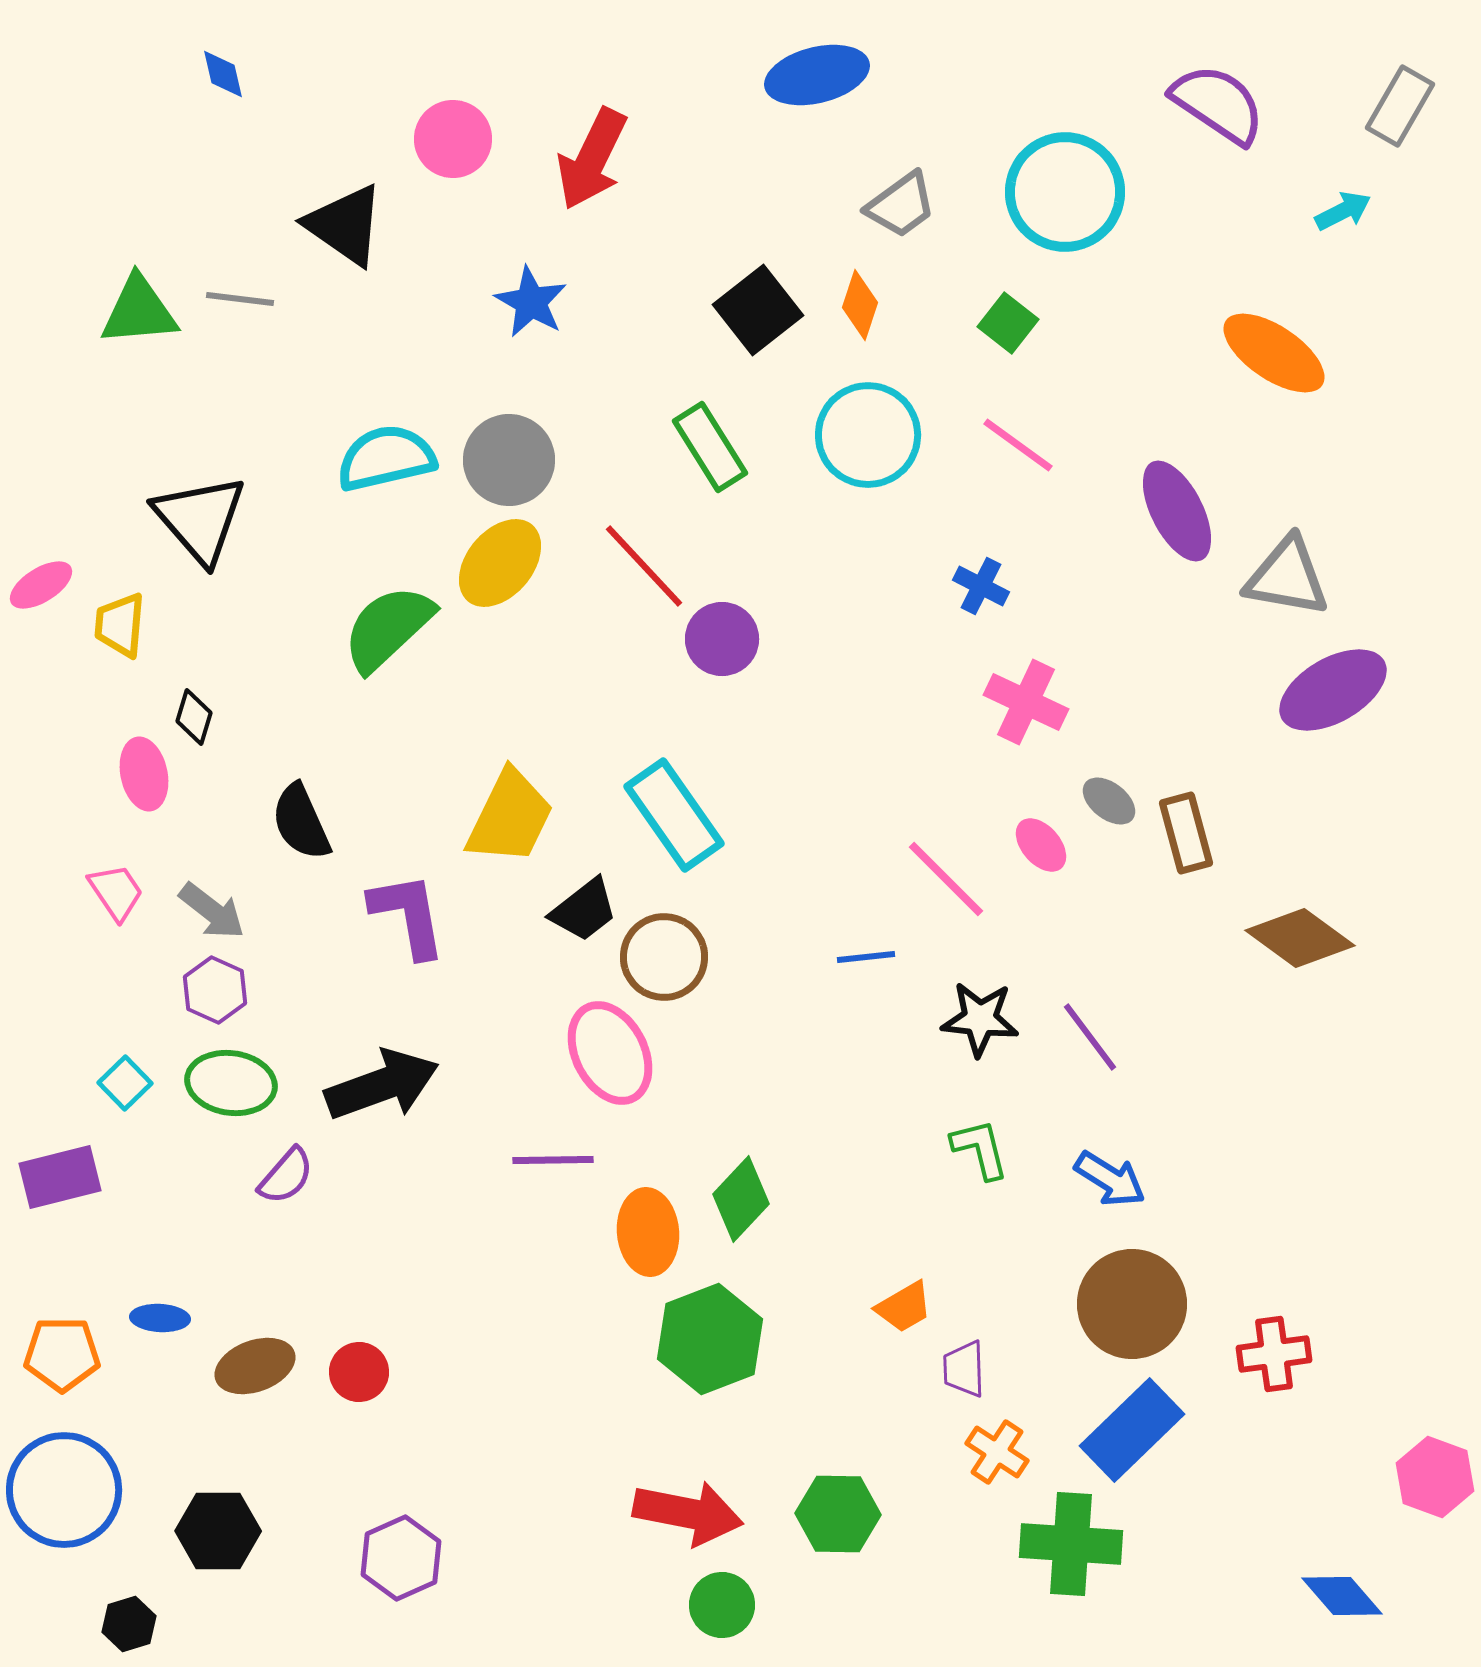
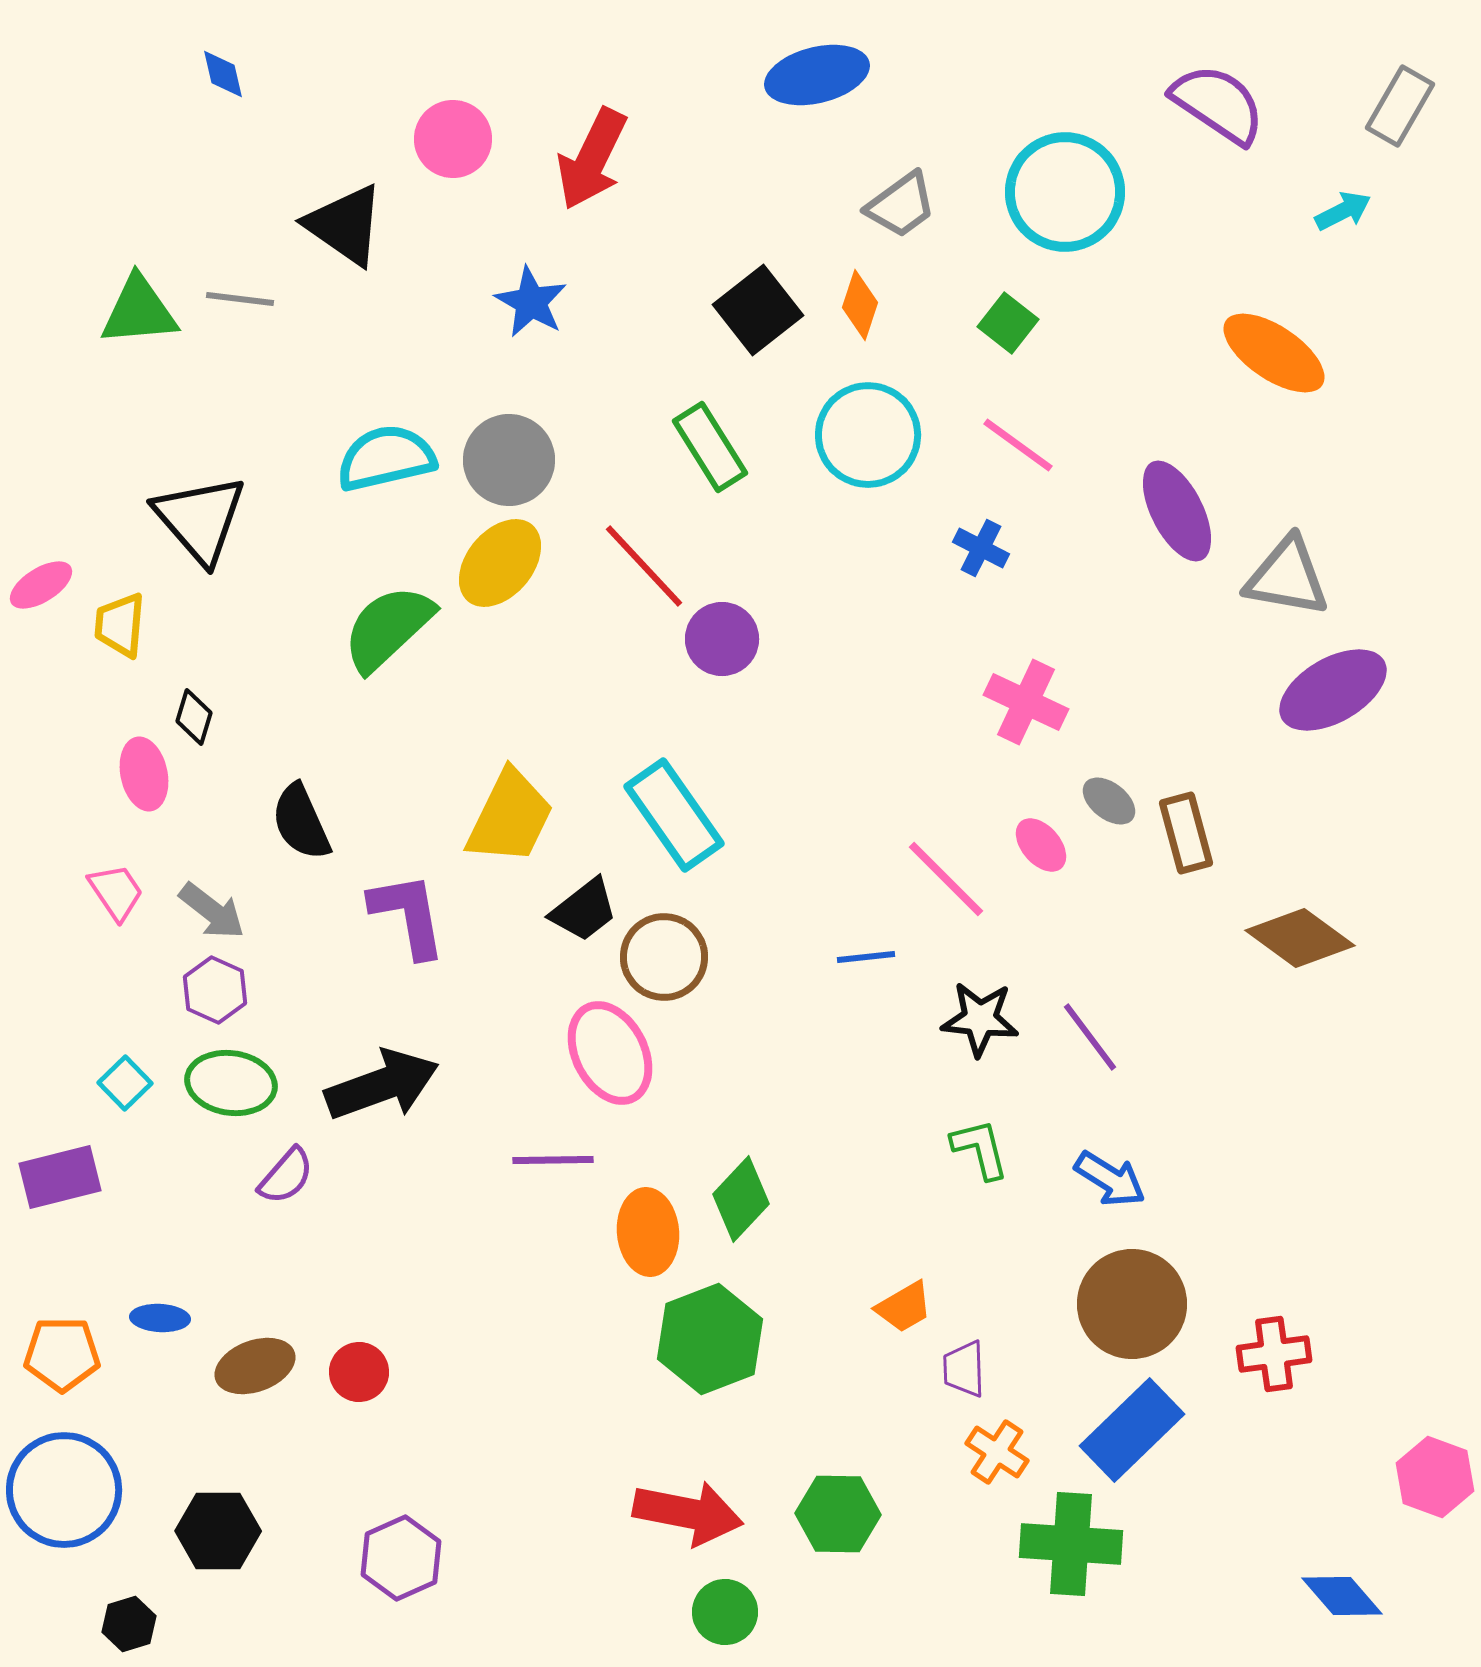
blue cross at (981, 586): moved 38 px up
green circle at (722, 1605): moved 3 px right, 7 px down
